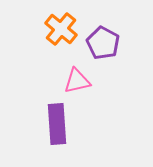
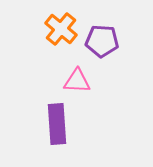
purple pentagon: moved 1 px left, 2 px up; rotated 24 degrees counterclockwise
pink triangle: rotated 16 degrees clockwise
